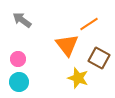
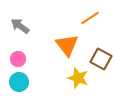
gray arrow: moved 2 px left, 6 px down
orange line: moved 1 px right, 6 px up
brown square: moved 2 px right, 1 px down
